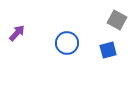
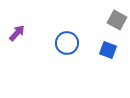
blue square: rotated 36 degrees clockwise
